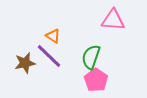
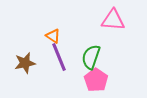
purple line: moved 10 px right, 1 px down; rotated 24 degrees clockwise
